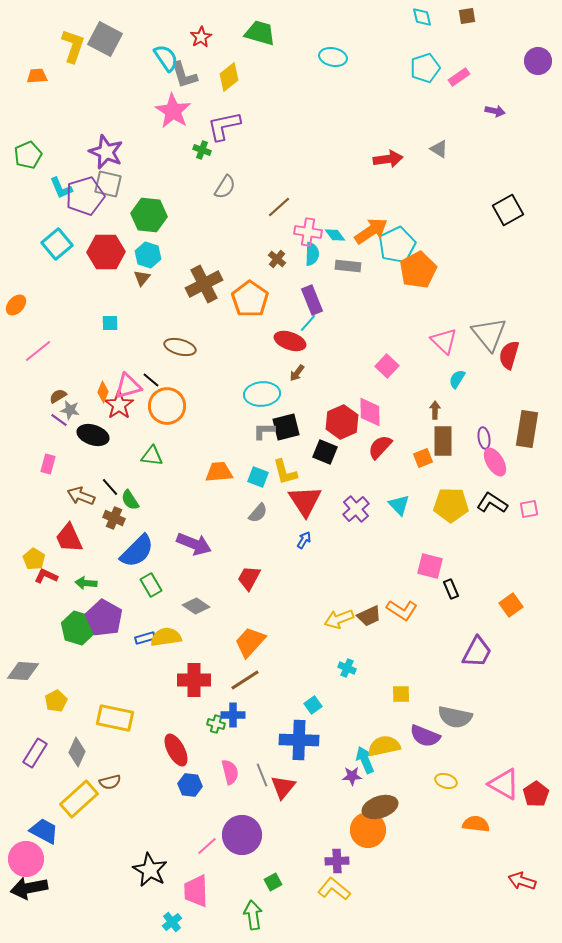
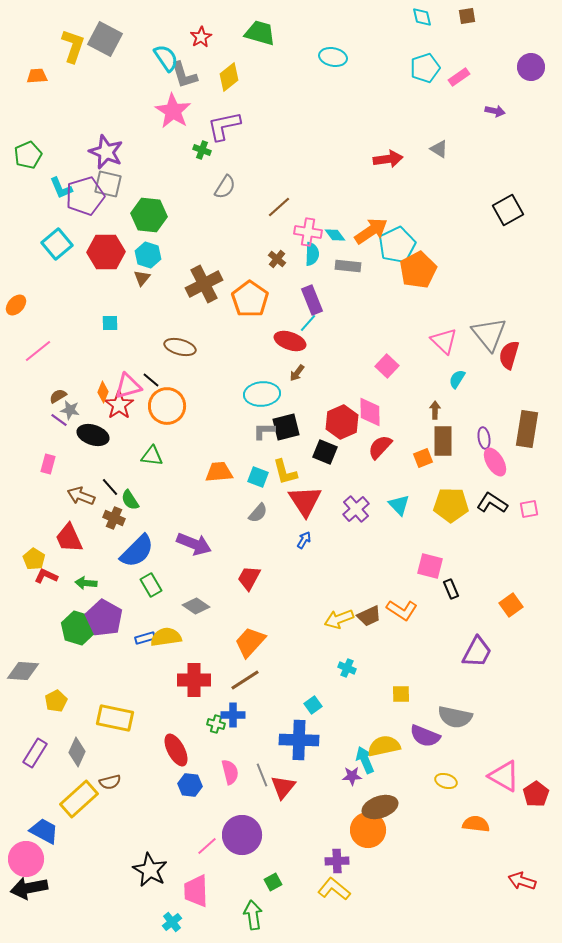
purple circle at (538, 61): moved 7 px left, 6 px down
pink triangle at (504, 784): moved 8 px up
